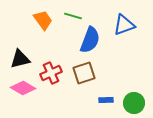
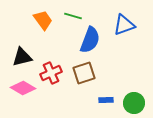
black triangle: moved 2 px right, 2 px up
